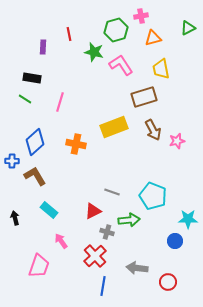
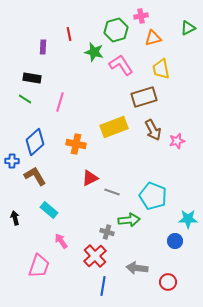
red triangle: moved 3 px left, 33 px up
